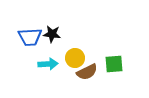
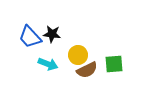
blue trapezoid: rotated 50 degrees clockwise
yellow circle: moved 3 px right, 3 px up
cyan arrow: rotated 24 degrees clockwise
brown semicircle: moved 2 px up
